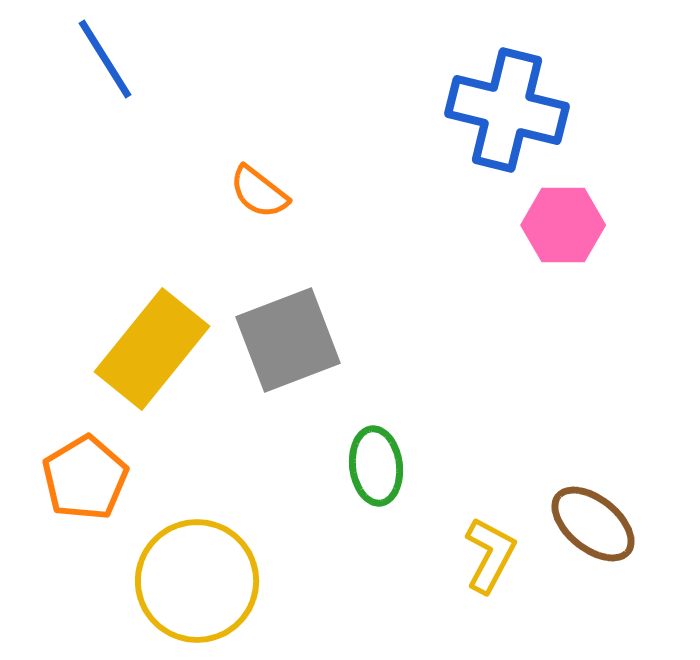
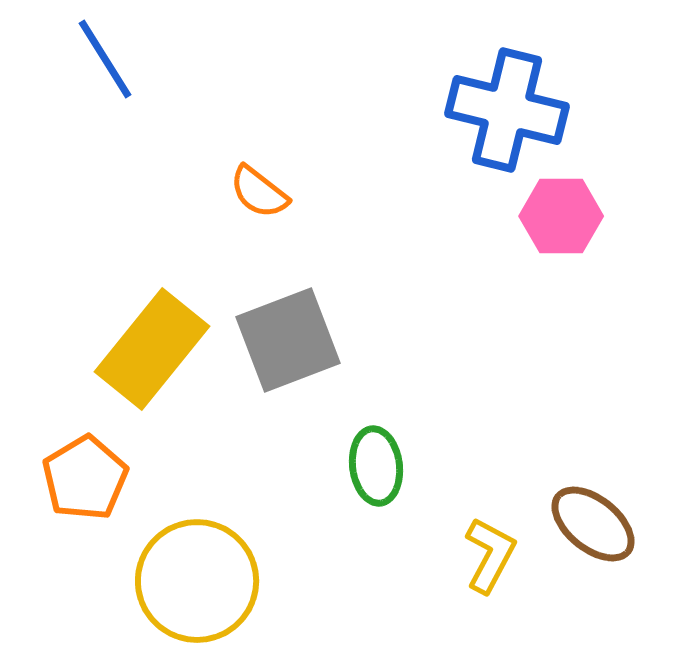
pink hexagon: moved 2 px left, 9 px up
